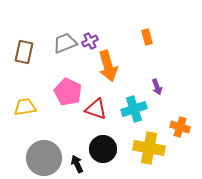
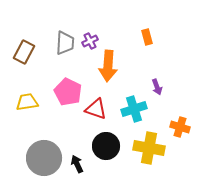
gray trapezoid: rotated 115 degrees clockwise
brown rectangle: rotated 15 degrees clockwise
orange arrow: rotated 20 degrees clockwise
yellow trapezoid: moved 2 px right, 5 px up
black circle: moved 3 px right, 3 px up
